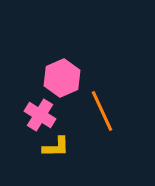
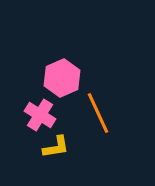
orange line: moved 4 px left, 2 px down
yellow L-shape: rotated 8 degrees counterclockwise
